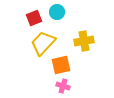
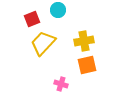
cyan circle: moved 1 px right, 2 px up
red square: moved 2 px left, 1 px down
orange square: moved 26 px right
pink cross: moved 2 px left, 2 px up
